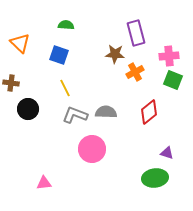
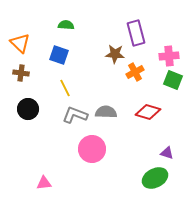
brown cross: moved 10 px right, 10 px up
red diamond: moved 1 px left; rotated 55 degrees clockwise
green ellipse: rotated 20 degrees counterclockwise
